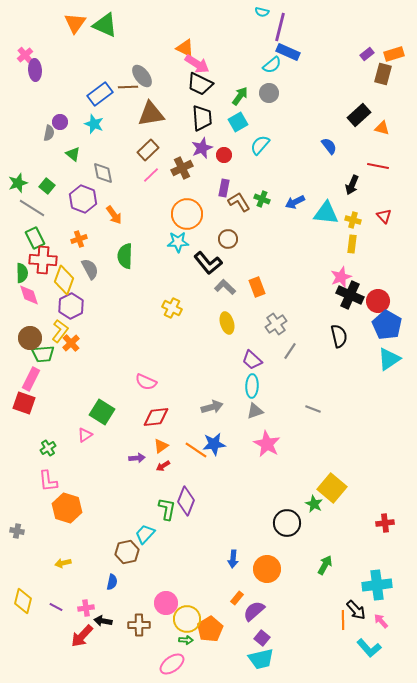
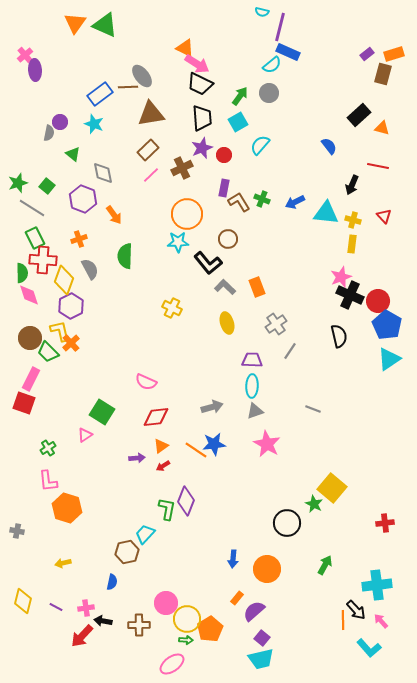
yellow L-shape at (60, 331): rotated 50 degrees counterclockwise
green trapezoid at (43, 354): moved 5 px right, 2 px up; rotated 50 degrees clockwise
purple trapezoid at (252, 360): rotated 140 degrees clockwise
